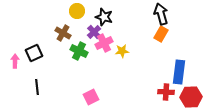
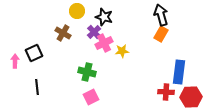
black arrow: moved 1 px down
green cross: moved 8 px right, 21 px down; rotated 12 degrees counterclockwise
